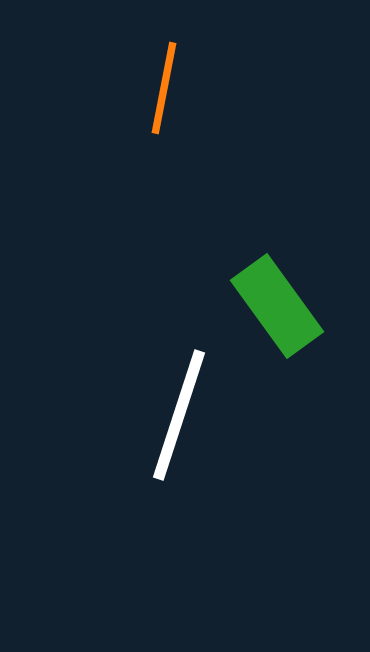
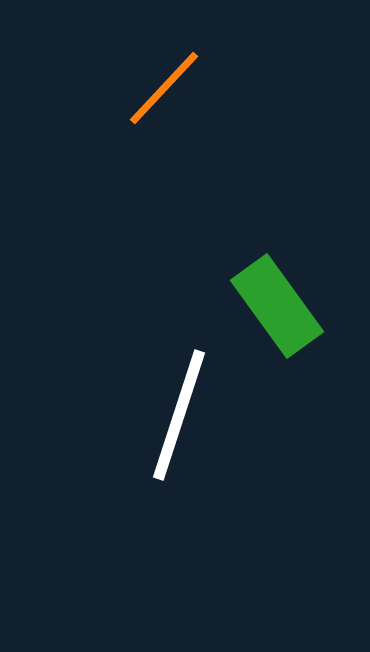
orange line: rotated 32 degrees clockwise
